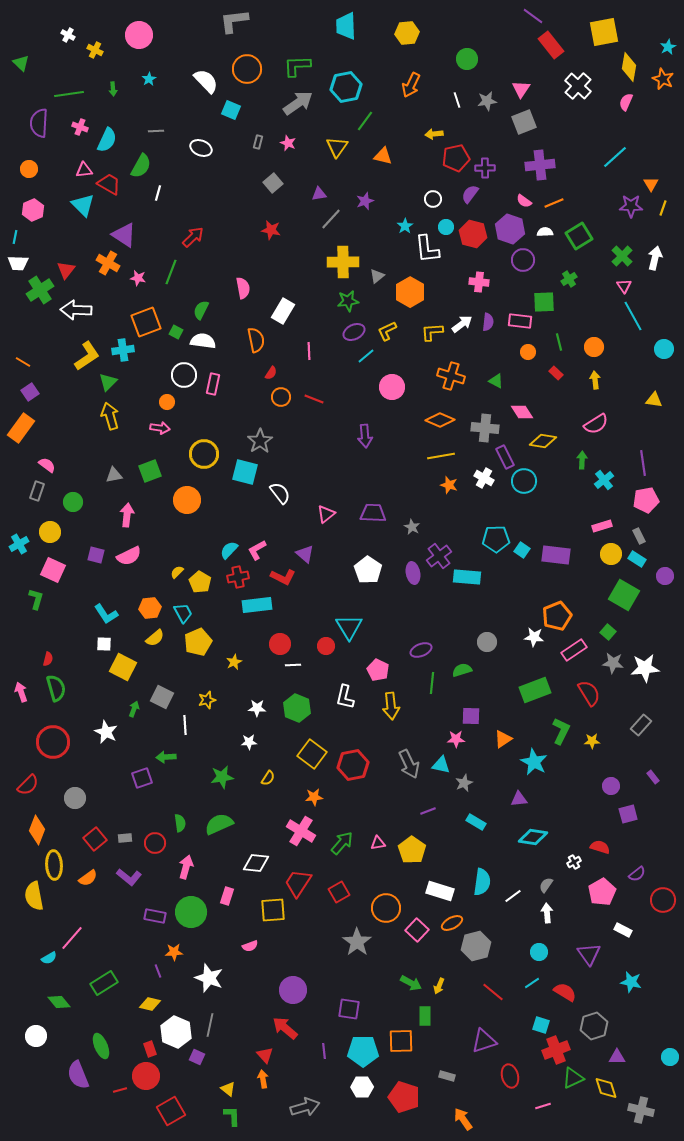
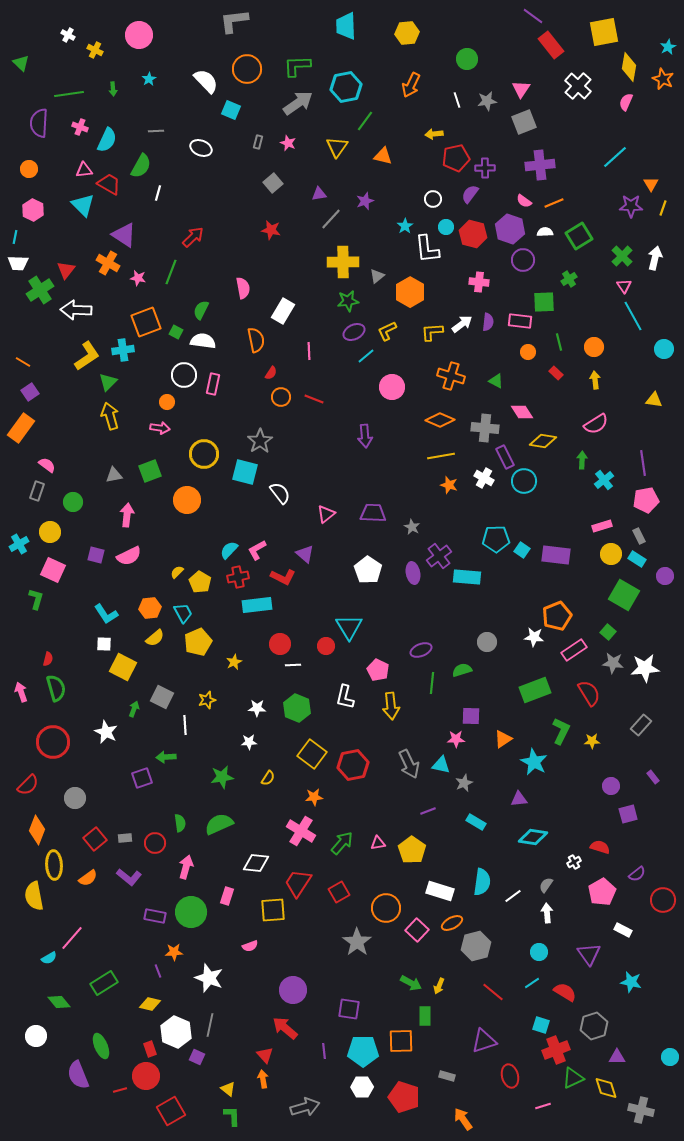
pink hexagon at (33, 210): rotated 10 degrees counterclockwise
